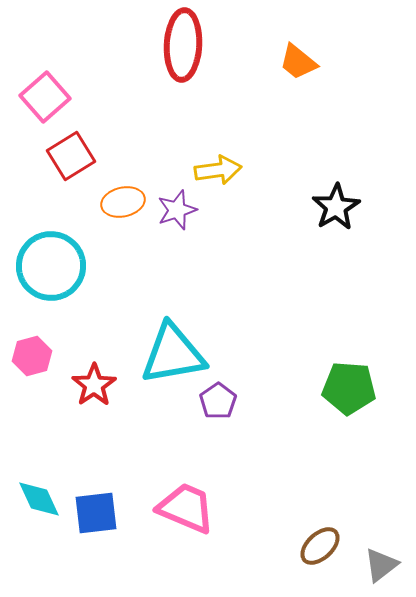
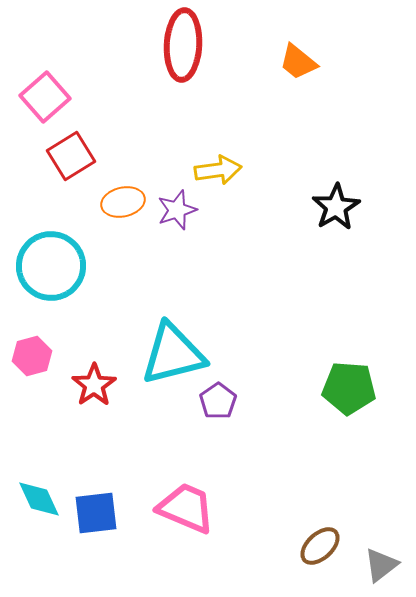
cyan triangle: rotated 4 degrees counterclockwise
